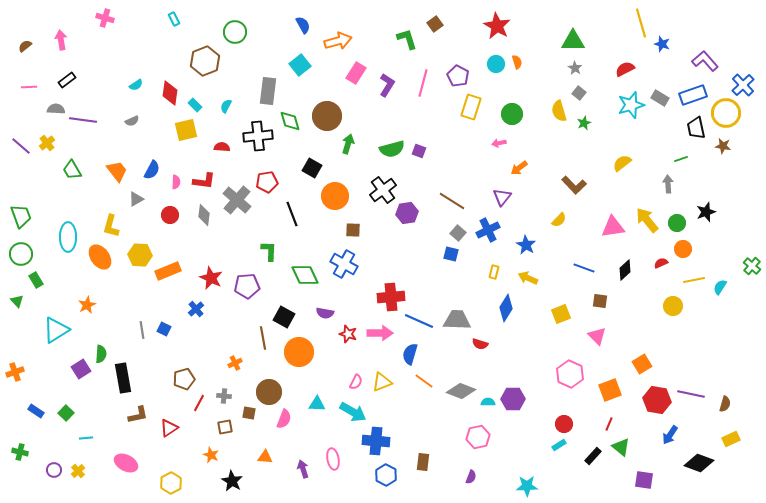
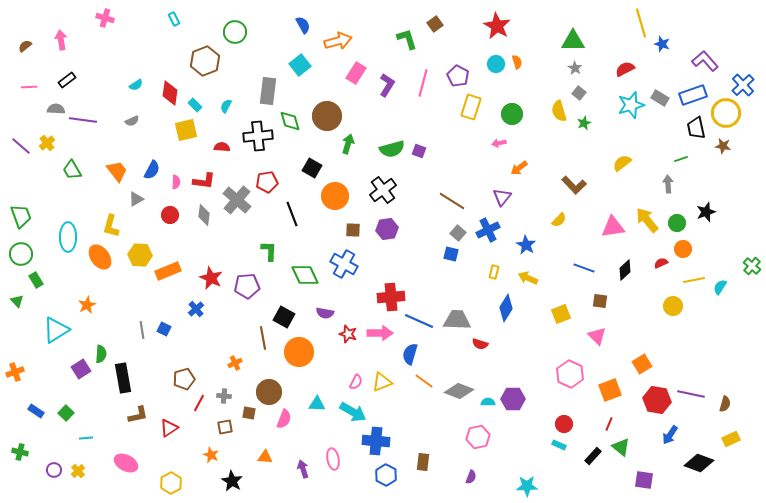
purple hexagon at (407, 213): moved 20 px left, 16 px down
gray diamond at (461, 391): moved 2 px left
cyan rectangle at (559, 445): rotated 56 degrees clockwise
